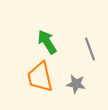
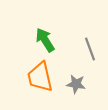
green arrow: moved 2 px left, 2 px up
